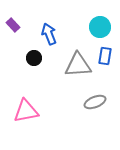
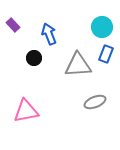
cyan circle: moved 2 px right
blue rectangle: moved 1 px right, 2 px up; rotated 12 degrees clockwise
